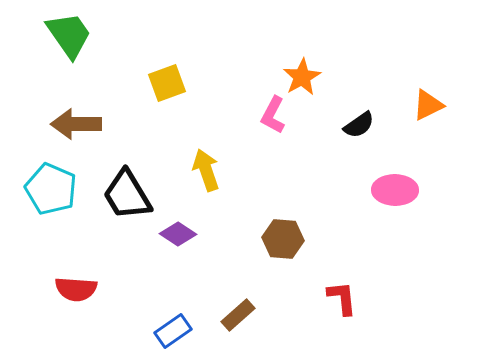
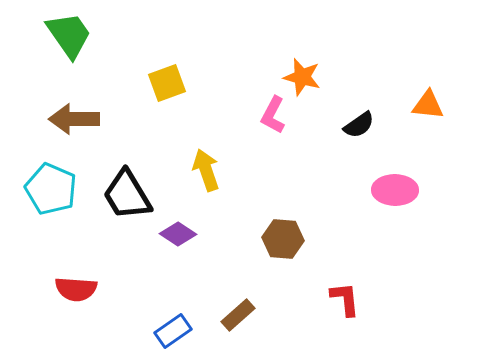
orange star: rotated 27 degrees counterclockwise
orange triangle: rotated 32 degrees clockwise
brown arrow: moved 2 px left, 5 px up
red L-shape: moved 3 px right, 1 px down
